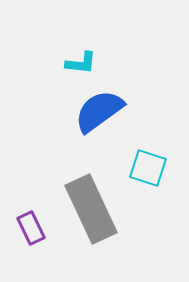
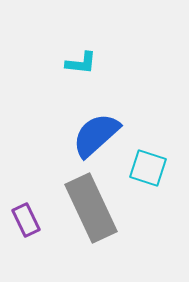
blue semicircle: moved 3 px left, 24 px down; rotated 6 degrees counterclockwise
gray rectangle: moved 1 px up
purple rectangle: moved 5 px left, 8 px up
